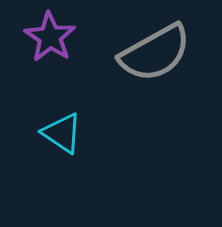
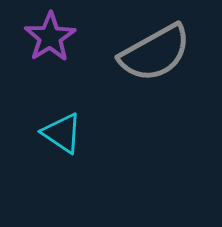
purple star: rotated 6 degrees clockwise
